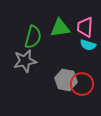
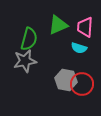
green triangle: moved 2 px left, 3 px up; rotated 15 degrees counterclockwise
green semicircle: moved 4 px left, 2 px down
cyan semicircle: moved 9 px left, 3 px down
